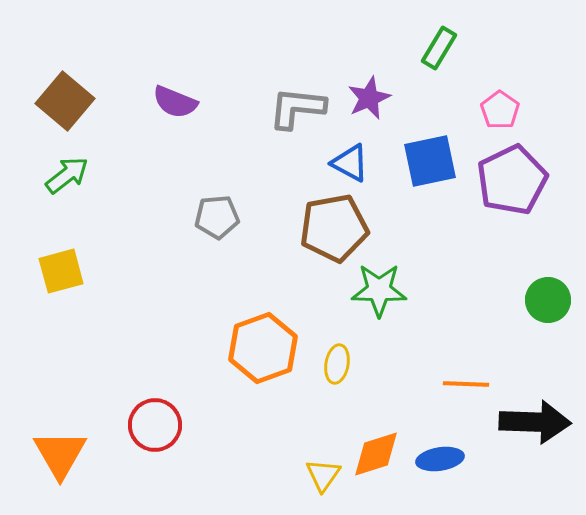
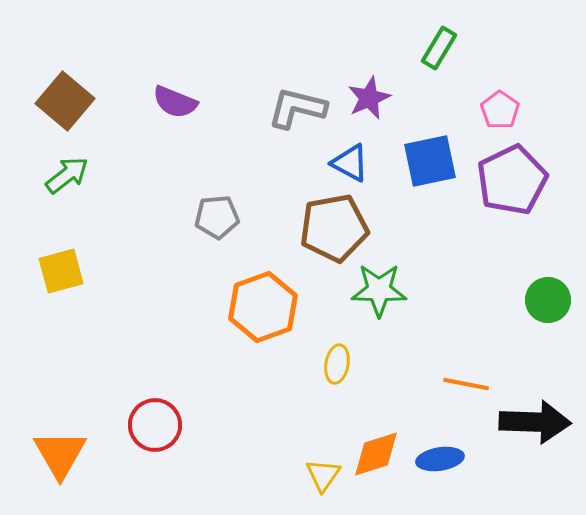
gray L-shape: rotated 8 degrees clockwise
orange hexagon: moved 41 px up
orange line: rotated 9 degrees clockwise
